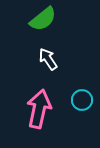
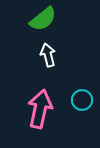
white arrow: moved 4 px up; rotated 20 degrees clockwise
pink arrow: moved 1 px right
